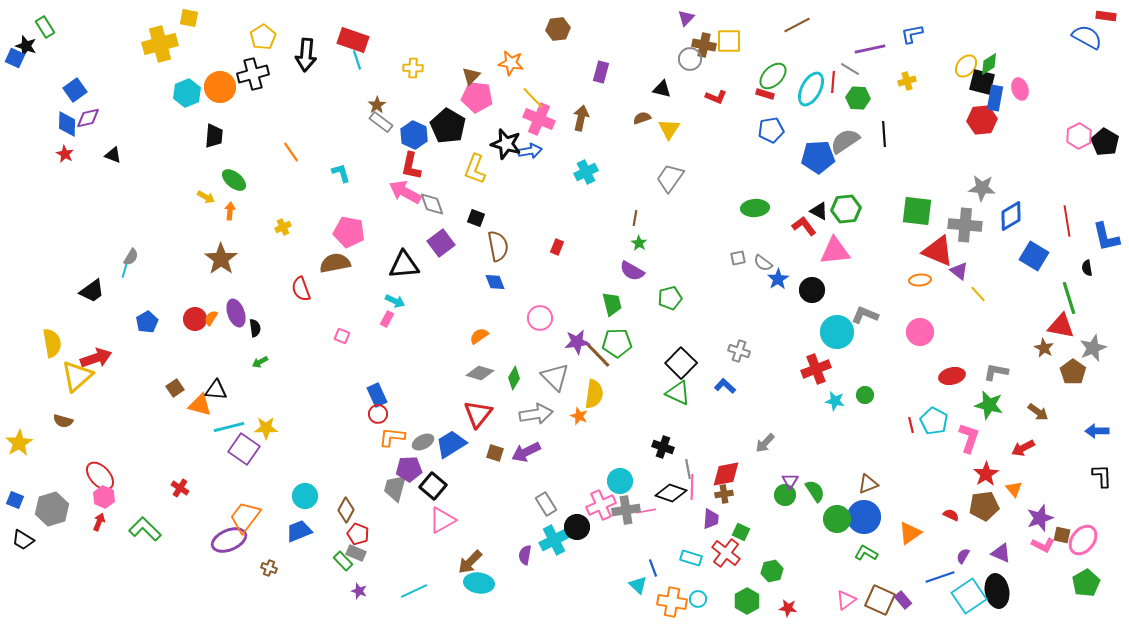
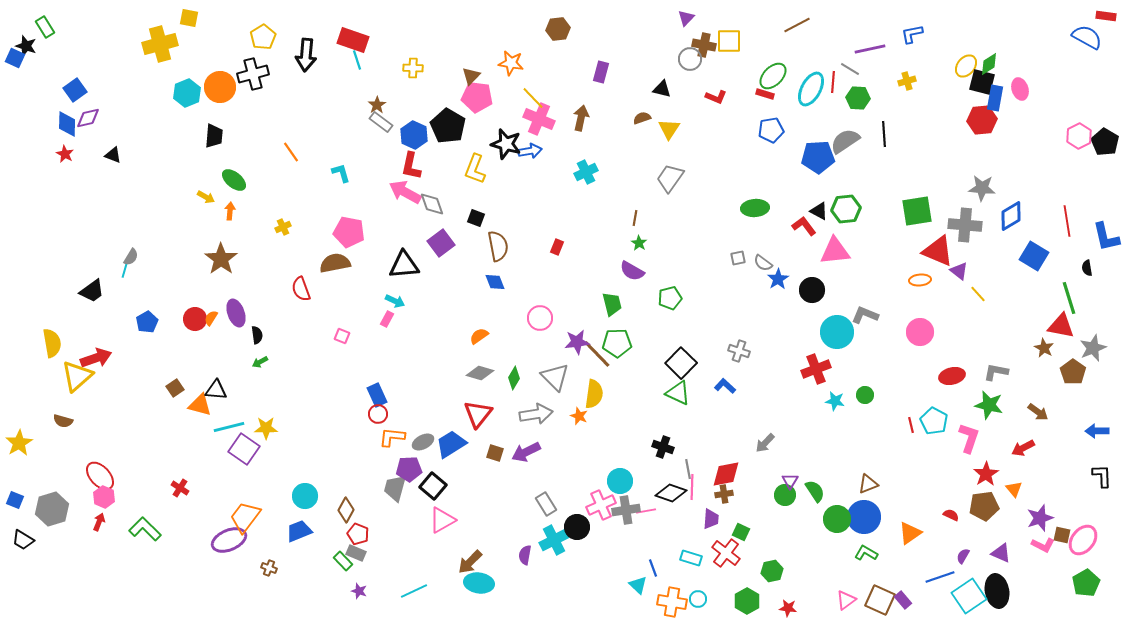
green square at (917, 211): rotated 16 degrees counterclockwise
black semicircle at (255, 328): moved 2 px right, 7 px down
